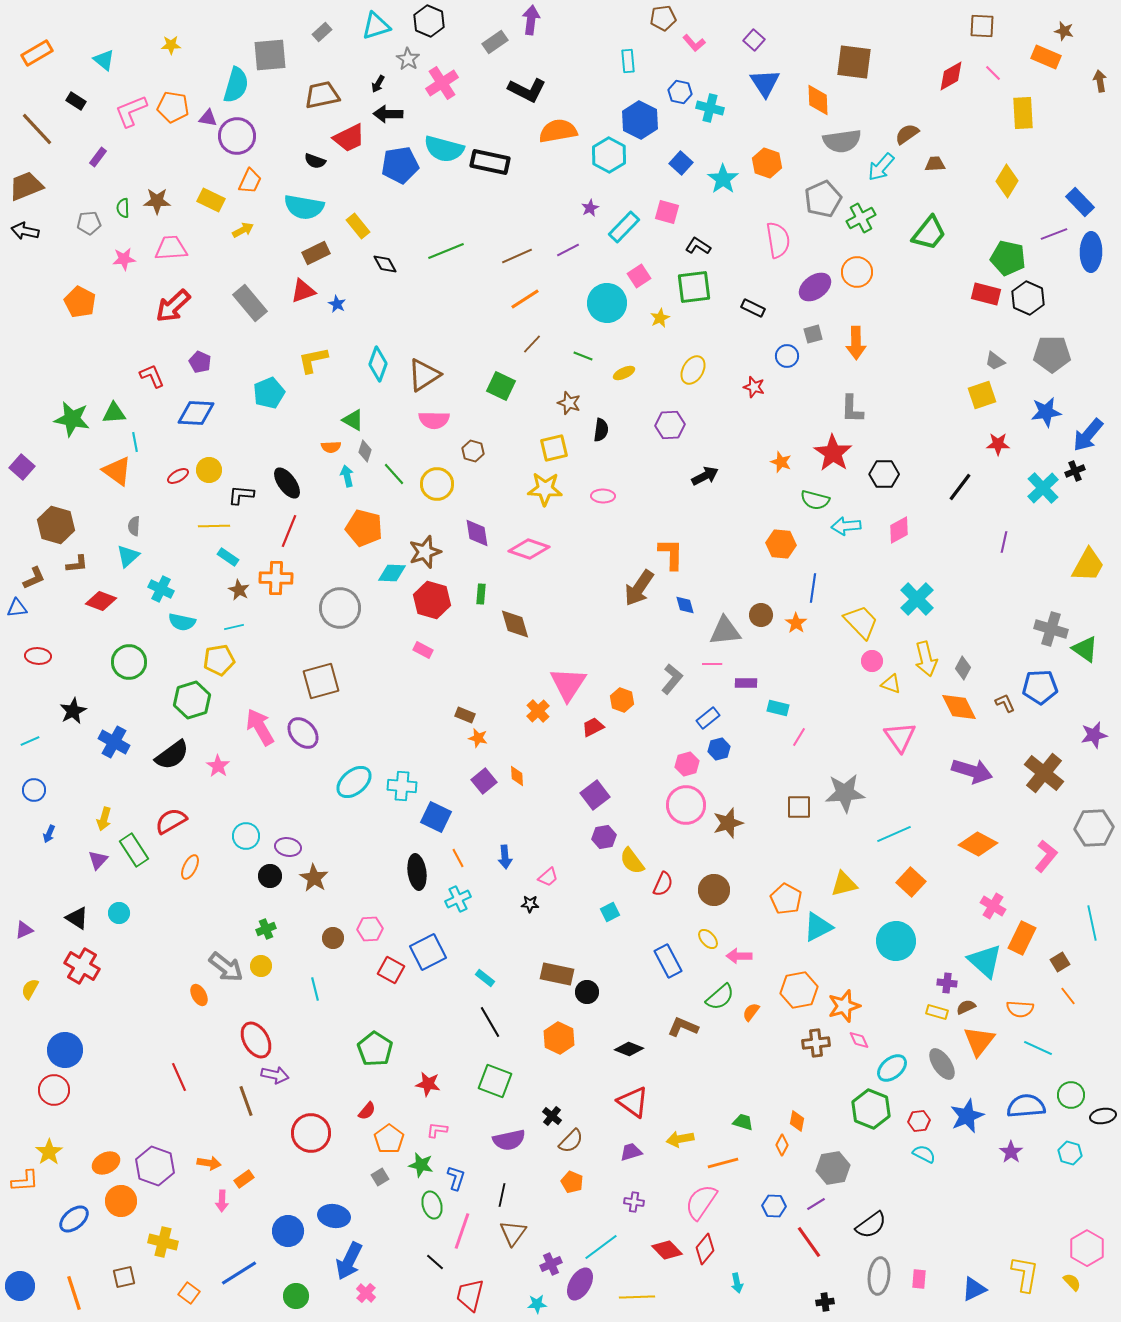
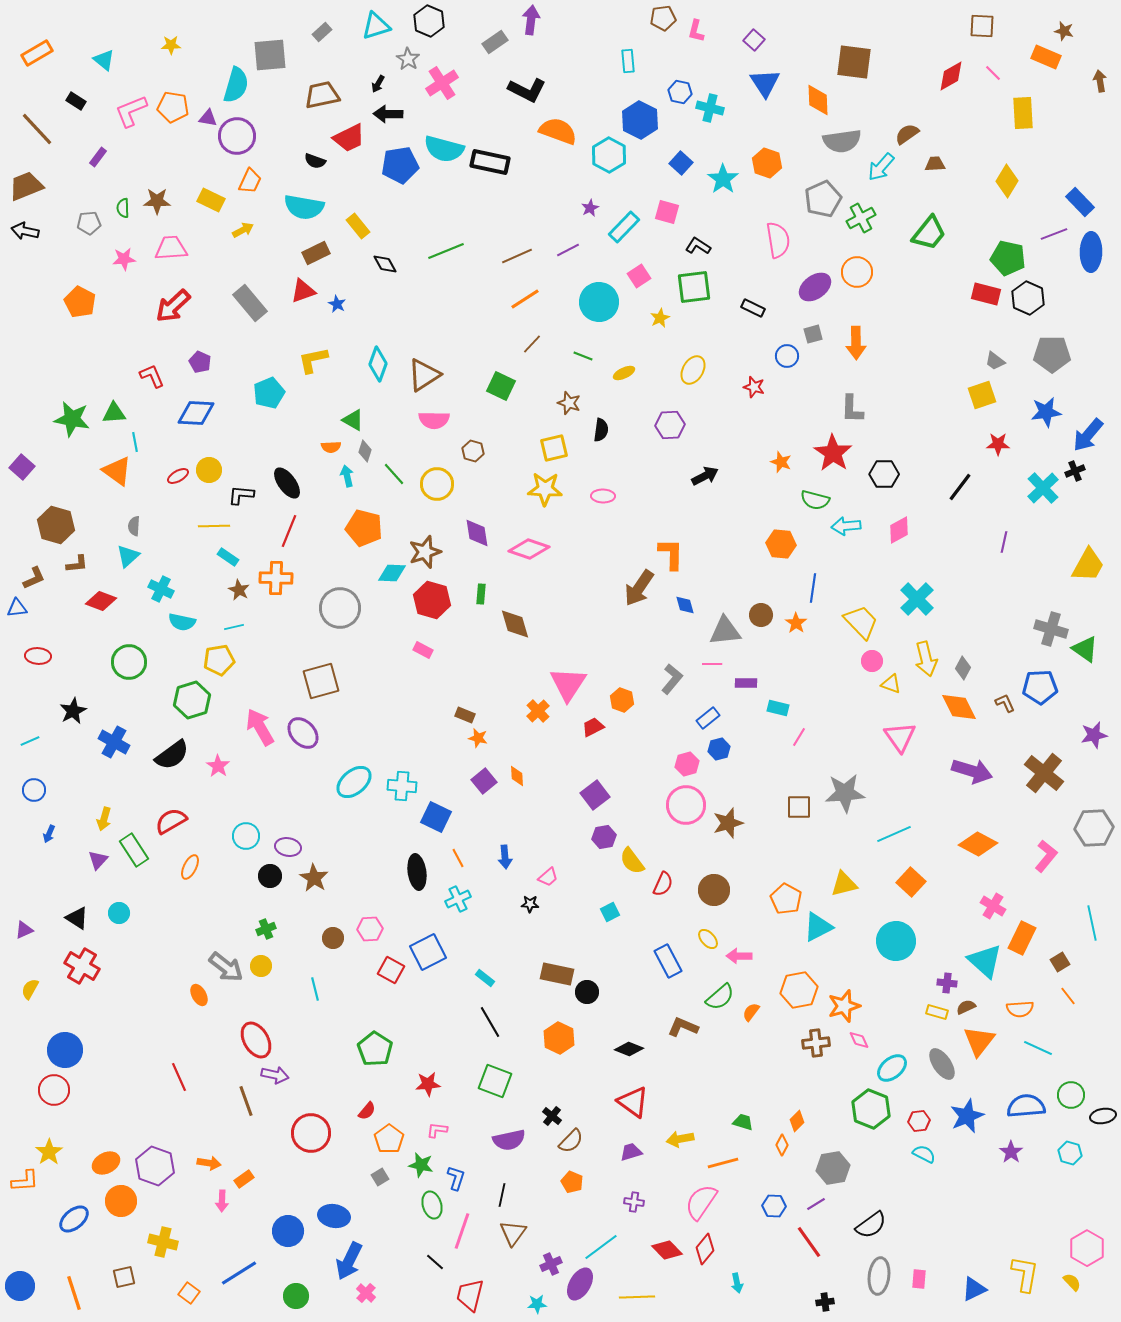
pink L-shape at (694, 43): moved 2 px right, 12 px up; rotated 55 degrees clockwise
orange semicircle at (558, 131): rotated 30 degrees clockwise
cyan circle at (607, 303): moved 8 px left, 1 px up
orange semicircle at (1020, 1009): rotated 8 degrees counterclockwise
red star at (428, 1084): rotated 15 degrees counterclockwise
orange diamond at (797, 1121): rotated 35 degrees clockwise
